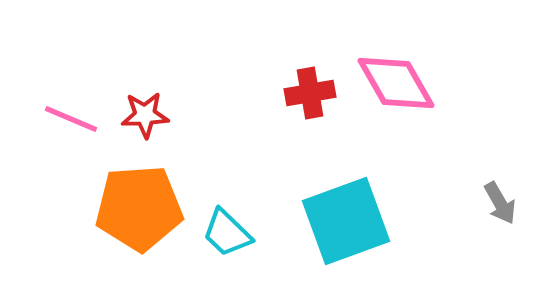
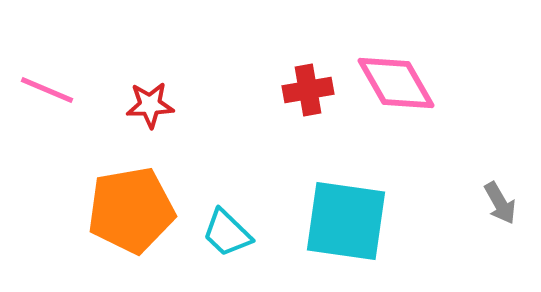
red cross: moved 2 px left, 3 px up
red star: moved 5 px right, 10 px up
pink line: moved 24 px left, 29 px up
orange pentagon: moved 8 px left, 2 px down; rotated 6 degrees counterclockwise
cyan square: rotated 28 degrees clockwise
